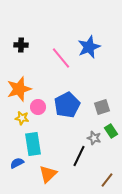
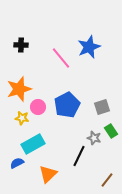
cyan rectangle: rotated 70 degrees clockwise
